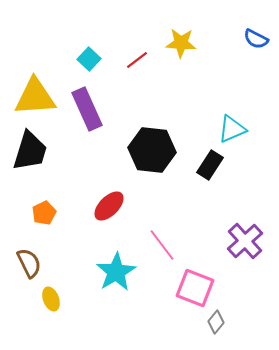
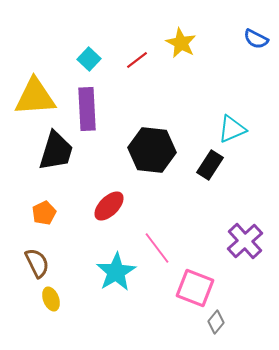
yellow star: rotated 24 degrees clockwise
purple rectangle: rotated 21 degrees clockwise
black trapezoid: moved 26 px right
pink line: moved 5 px left, 3 px down
brown semicircle: moved 8 px right
